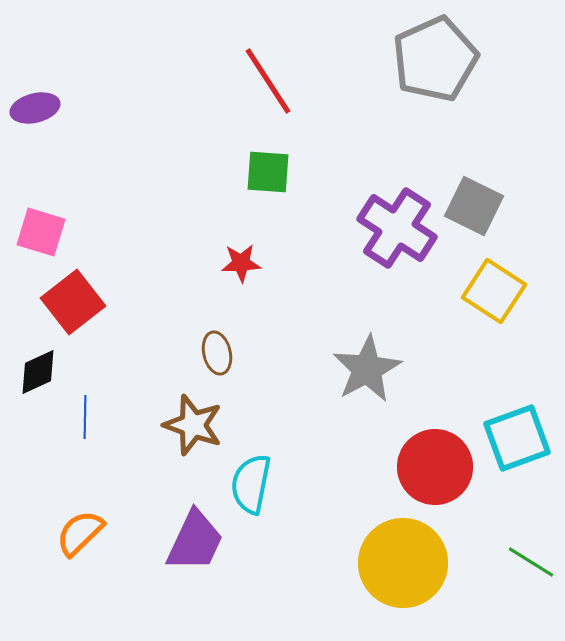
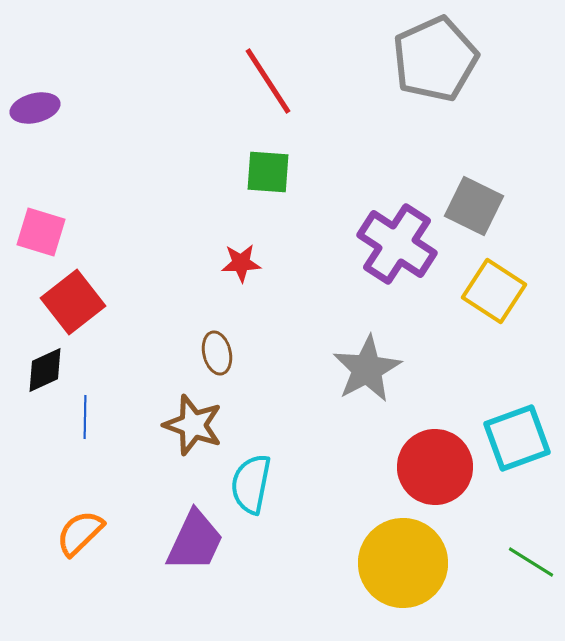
purple cross: moved 16 px down
black diamond: moved 7 px right, 2 px up
